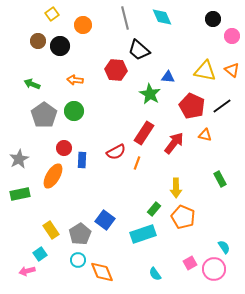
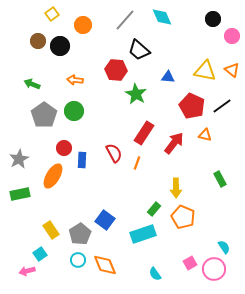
gray line at (125, 18): moved 2 px down; rotated 55 degrees clockwise
green star at (150, 94): moved 14 px left
red semicircle at (116, 152): moved 2 px left, 1 px down; rotated 90 degrees counterclockwise
orange diamond at (102, 272): moved 3 px right, 7 px up
